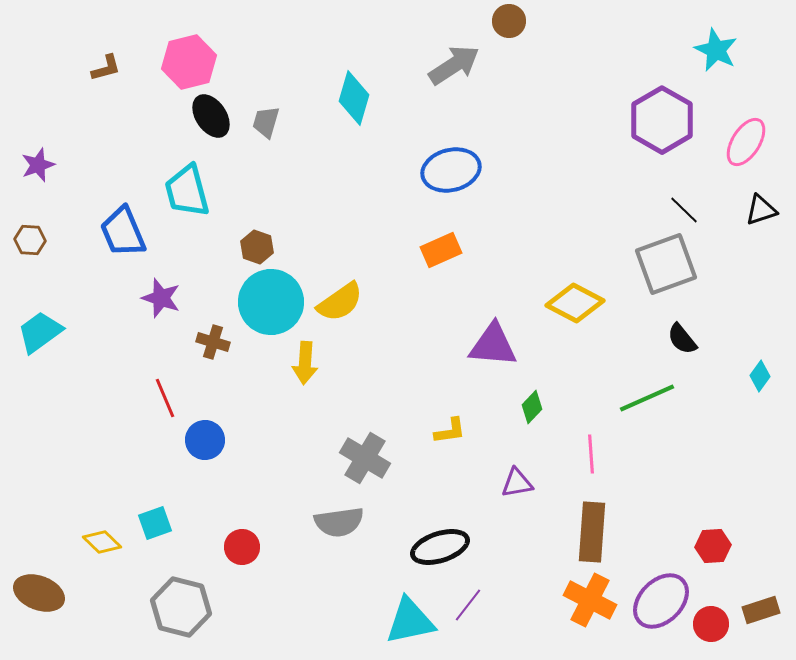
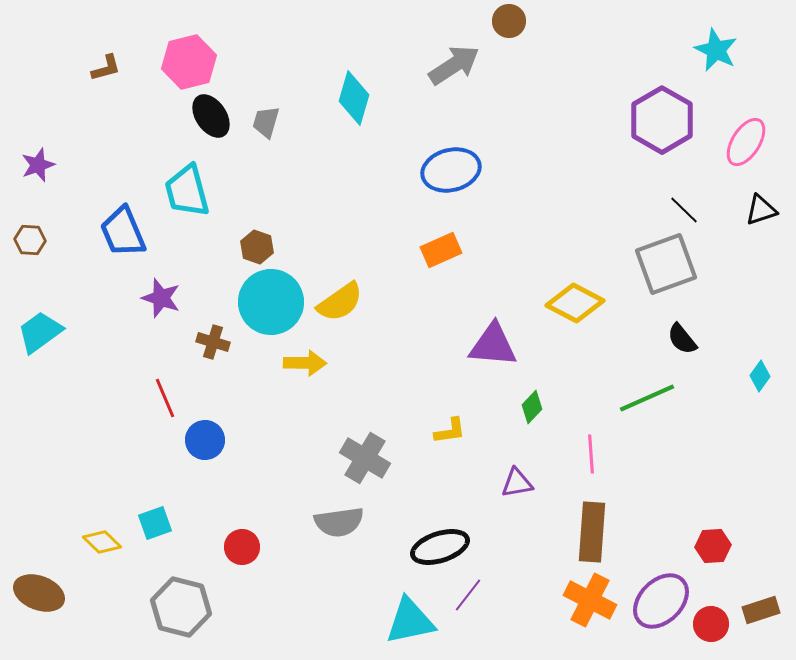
yellow arrow at (305, 363): rotated 93 degrees counterclockwise
purple line at (468, 605): moved 10 px up
